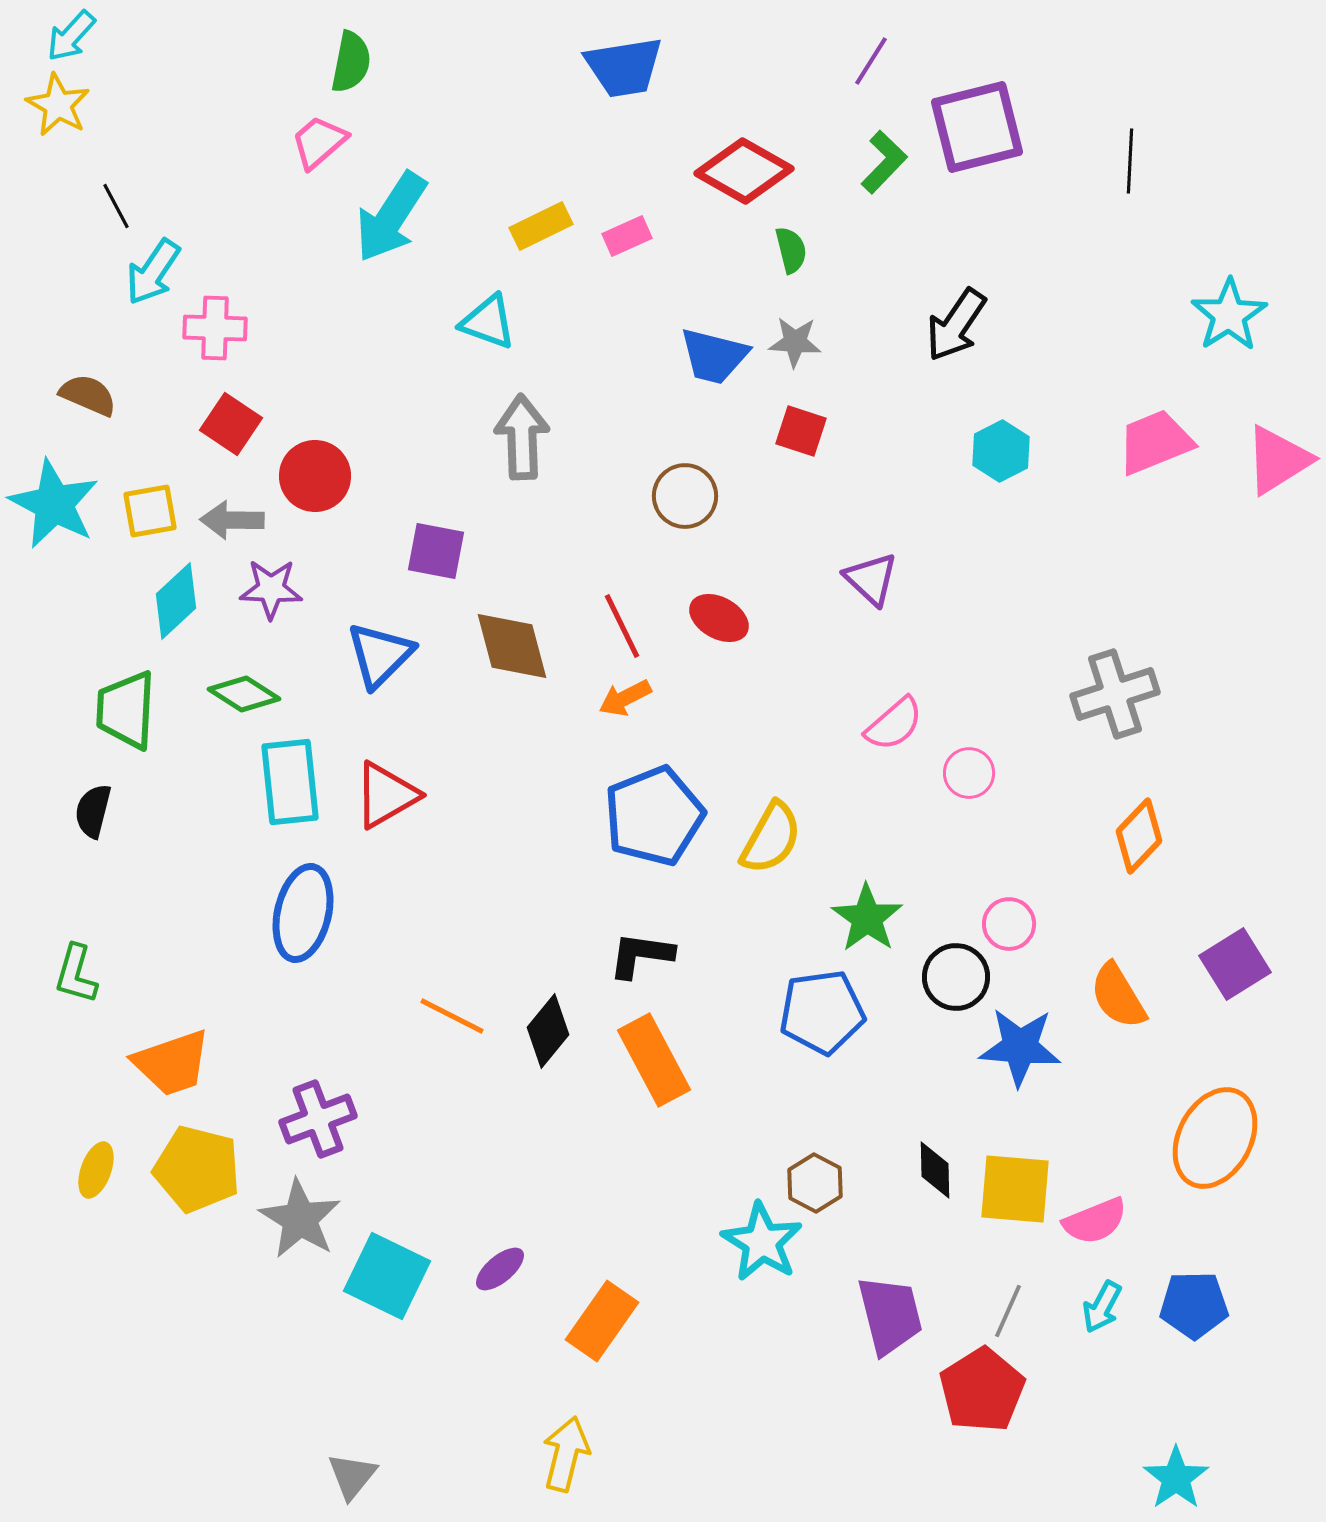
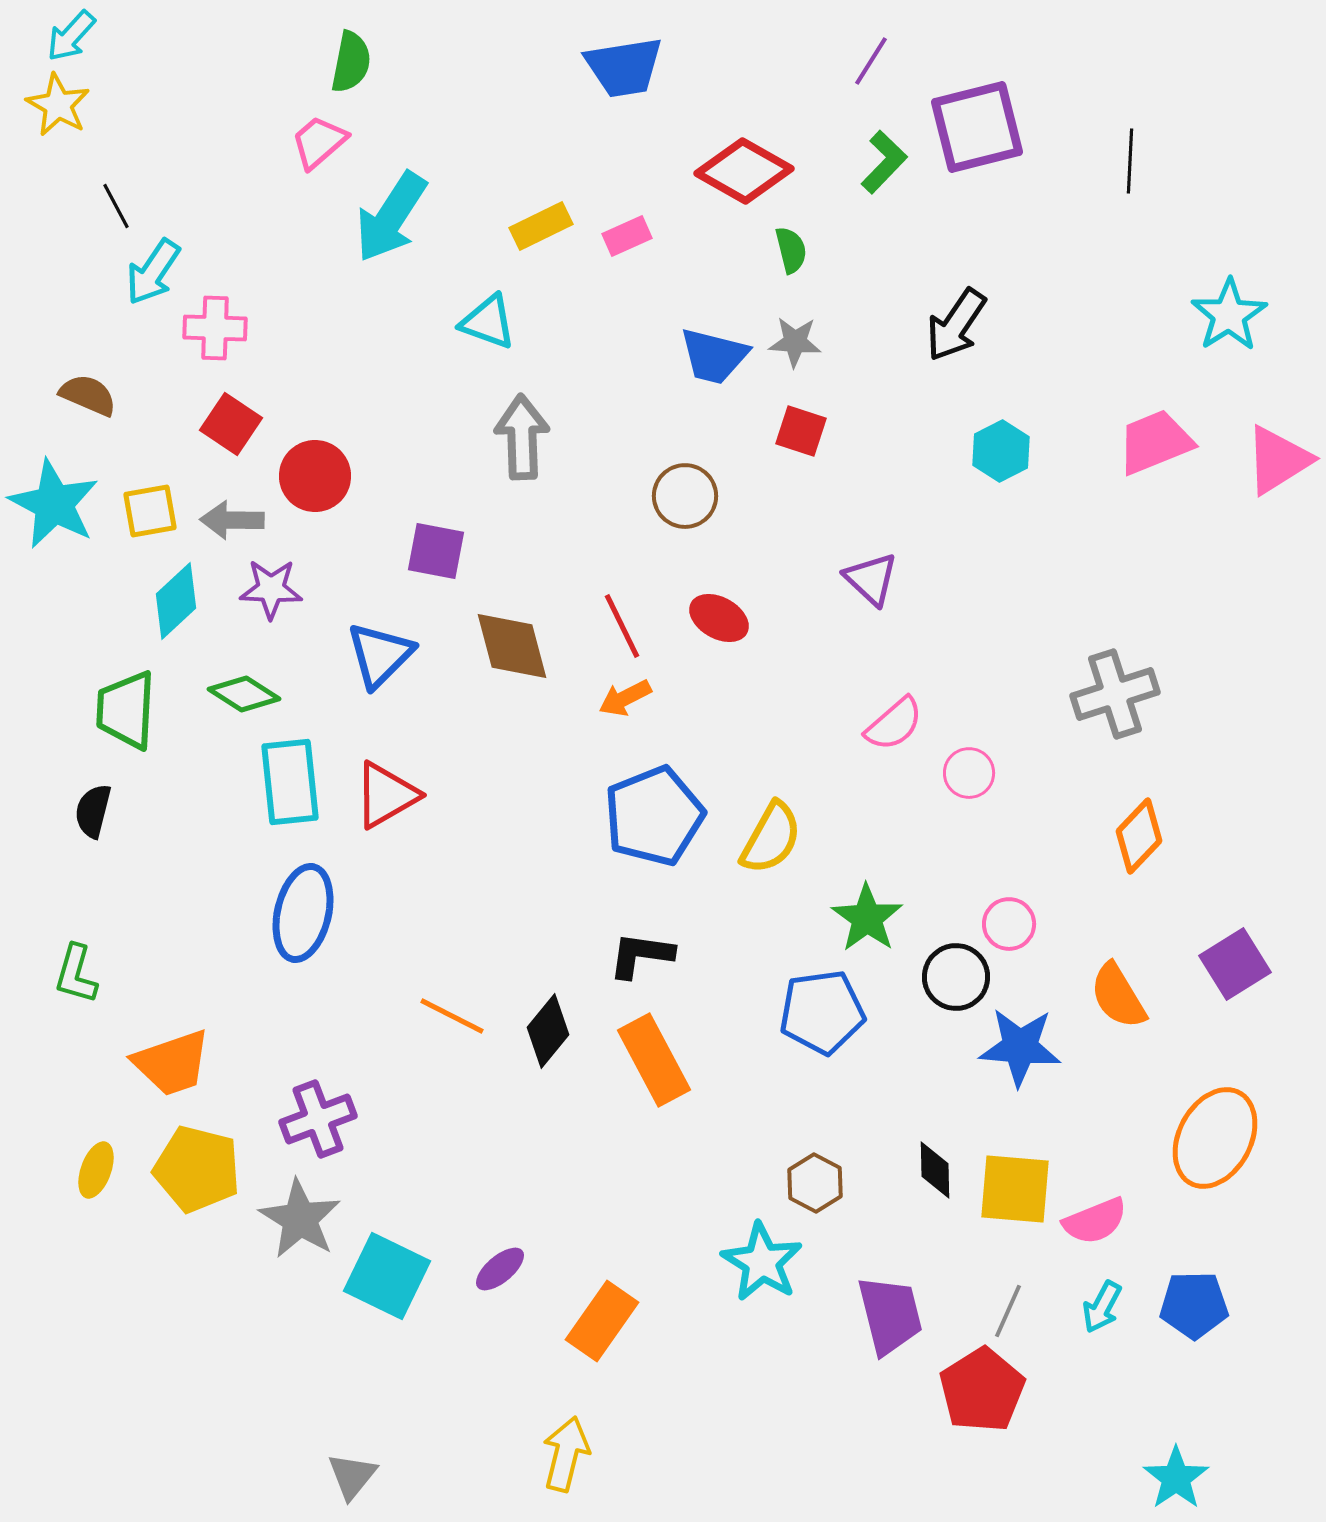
cyan star at (762, 1242): moved 20 px down
